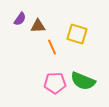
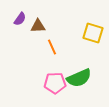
yellow square: moved 16 px right, 1 px up
green semicircle: moved 4 px left, 3 px up; rotated 45 degrees counterclockwise
